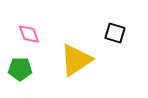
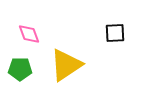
black square: rotated 20 degrees counterclockwise
yellow triangle: moved 10 px left, 5 px down
